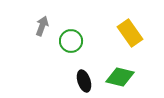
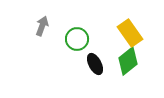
green circle: moved 6 px right, 2 px up
green diamond: moved 8 px right, 16 px up; rotated 52 degrees counterclockwise
black ellipse: moved 11 px right, 17 px up; rotated 10 degrees counterclockwise
